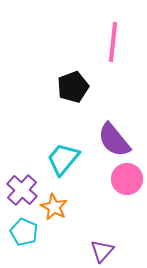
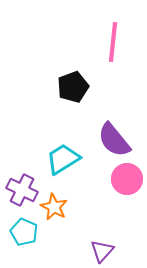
cyan trapezoid: rotated 18 degrees clockwise
purple cross: rotated 16 degrees counterclockwise
